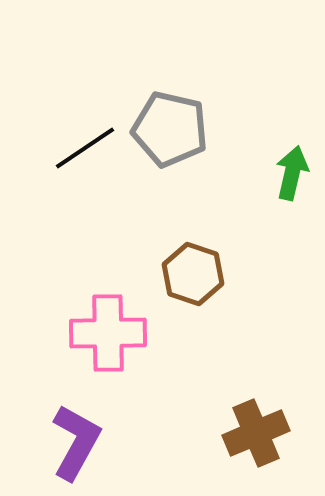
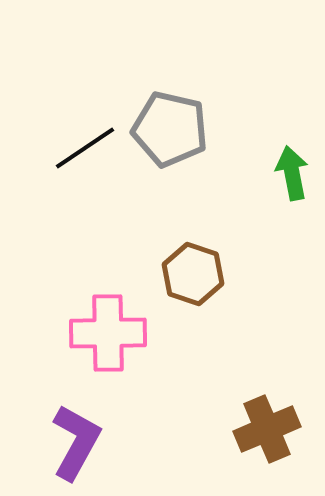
green arrow: rotated 24 degrees counterclockwise
brown cross: moved 11 px right, 4 px up
